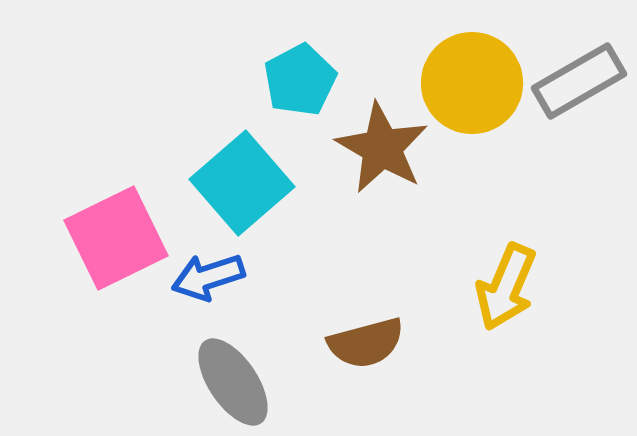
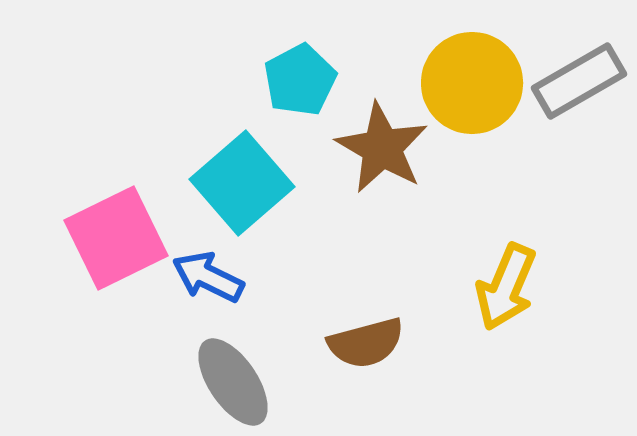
blue arrow: rotated 44 degrees clockwise
